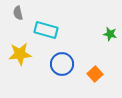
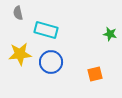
blue circle: moved 11 px left, 2 px up
orange square: rotated 28 degrees clockwise
